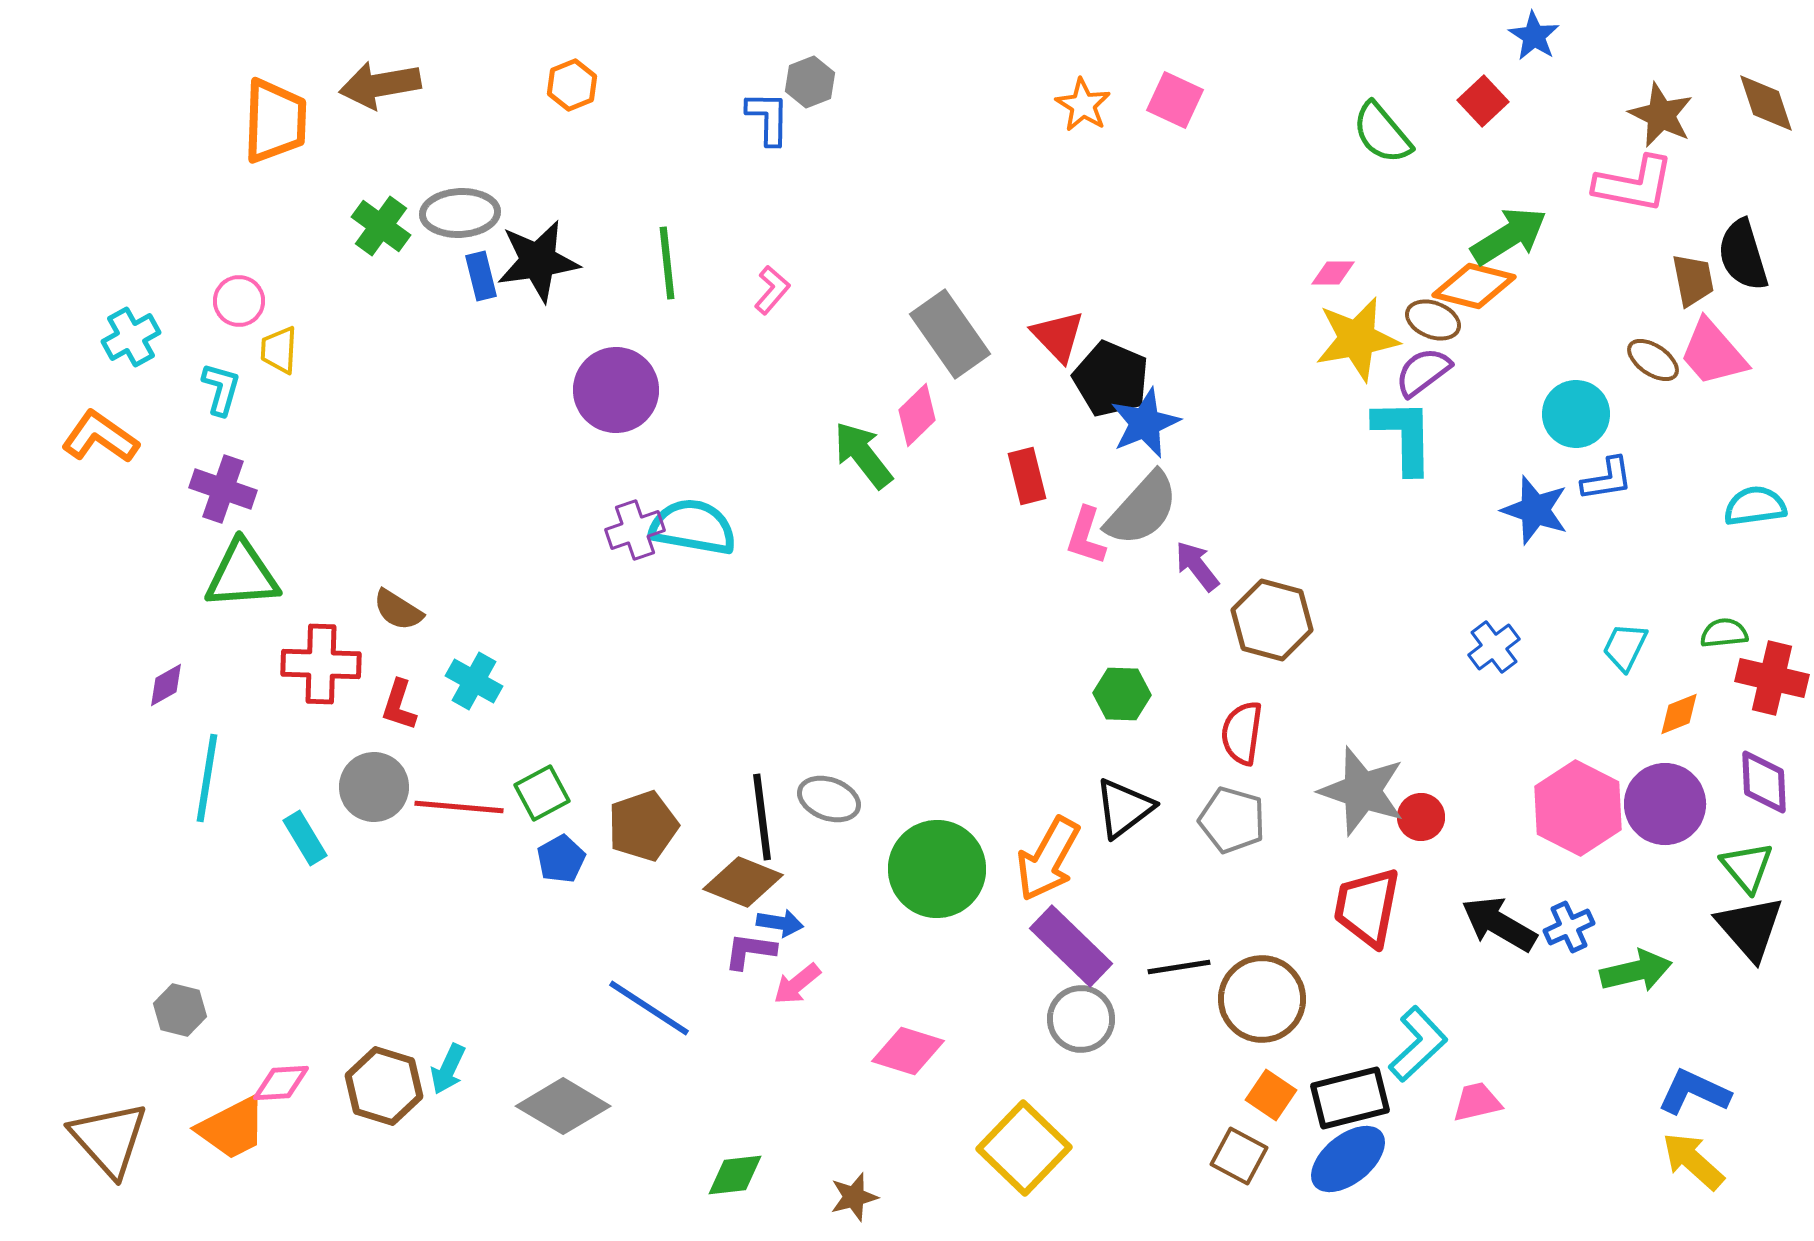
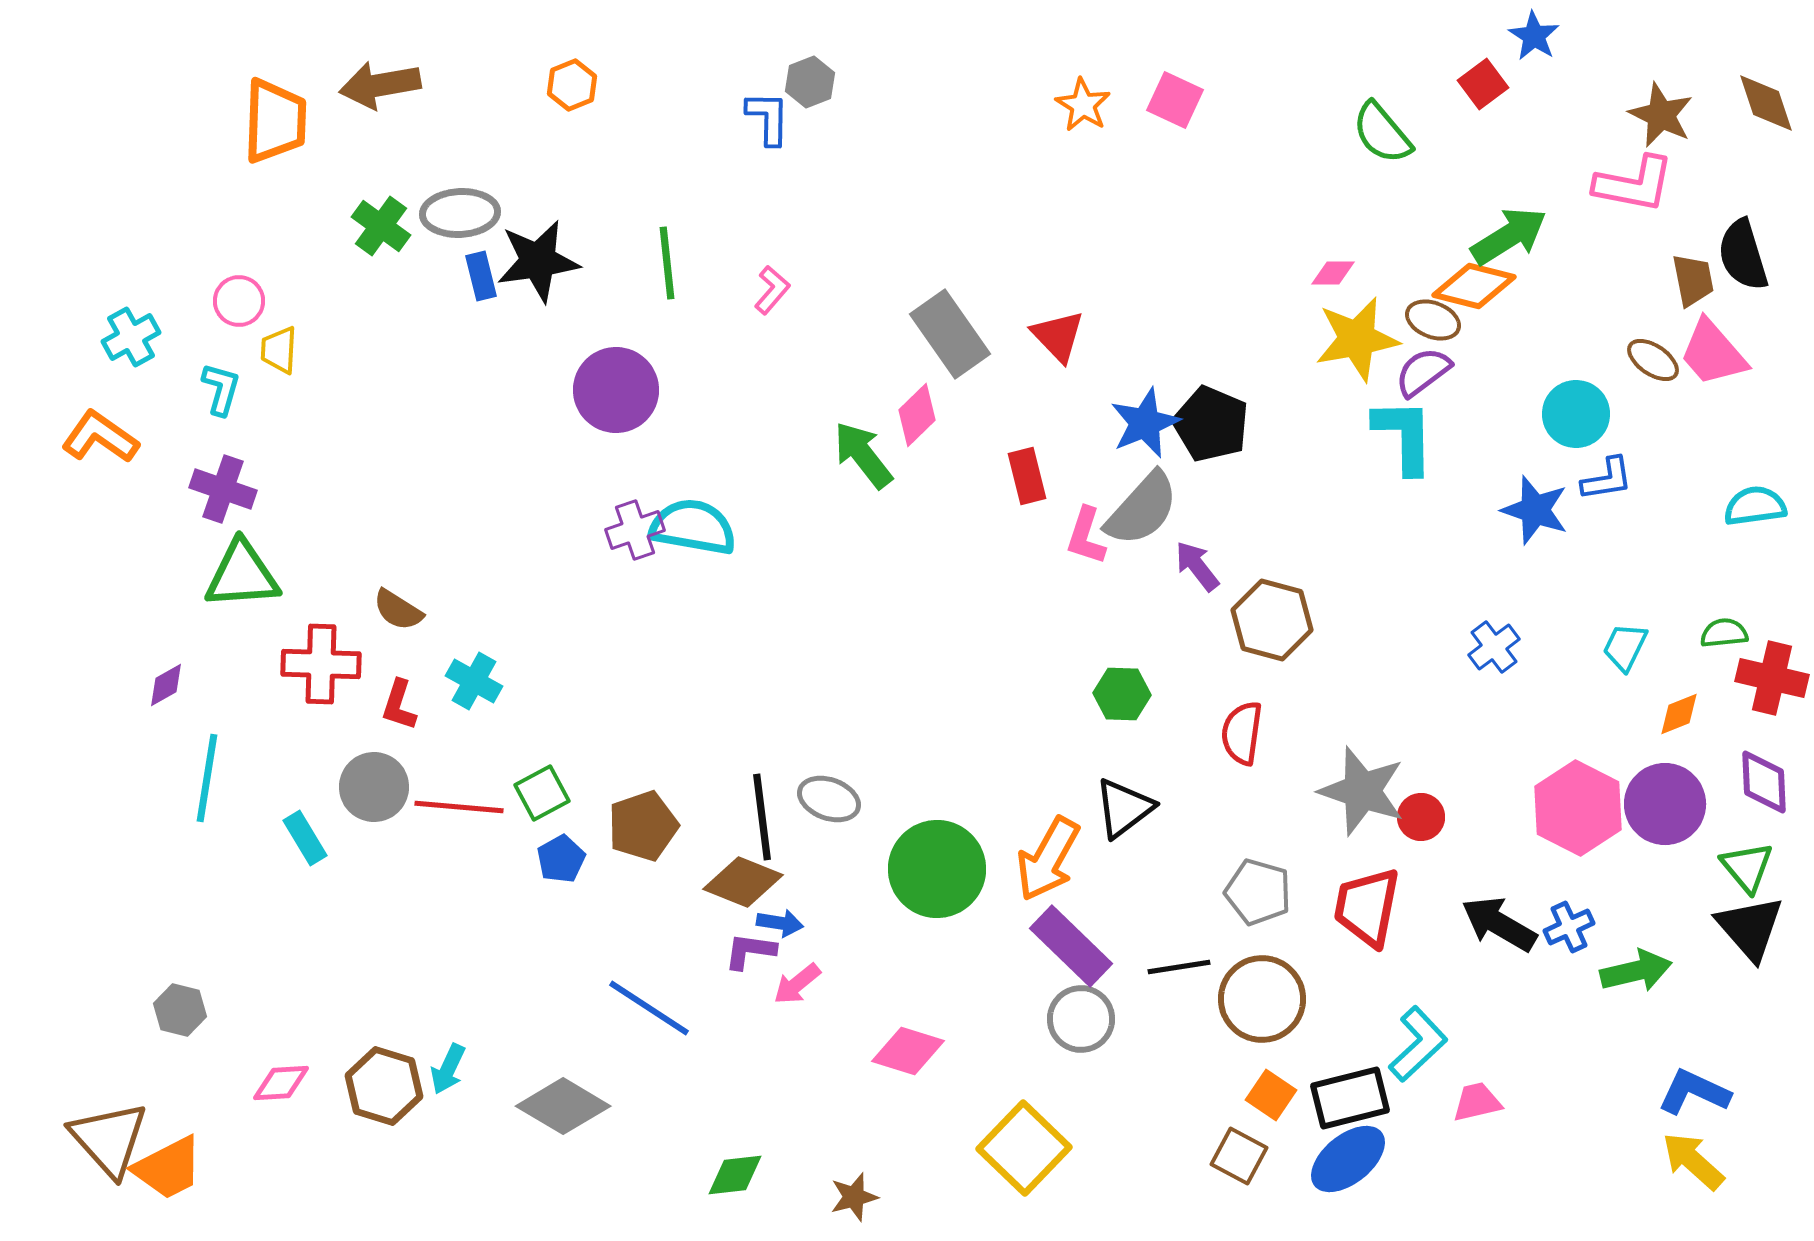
red square at (1483, 101): moved 17 px up; rotated 6 degrees clockwise
black pentagon at (1111, 379): moved 100 px right, 45 px down
gray pentagon at (1232, 820): moved 26 px right, 72 px down
orange trapezoid at (232, 1128): moved 64 px left, 40 px down
